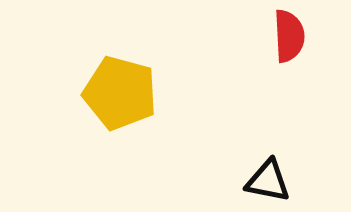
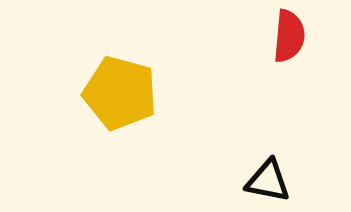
red semicircle: rotated 8 degrees clockwise
